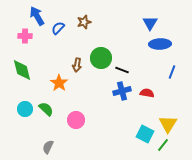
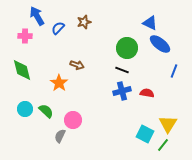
blue triangle: rotated 35 degrees counterclockwise
blue ellipse: rotated 40 degrees clockwise
green circle: moved 26 px right, 10 px up
brown arrow: rotated 80 degrees counterclockwise
blue line: moved 2 px right, 1 px up
green semicircle: moved 2 px down
pink circle: moved 3 px left
gray semicircle: moved 12 px right, 11 px up
